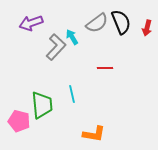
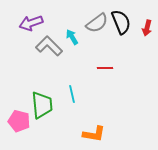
gray L-shape: moved 7 px left, 1 px up; rotated 88 degrees counterclockwise
